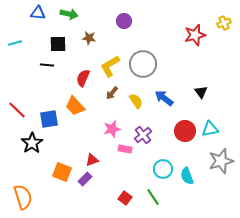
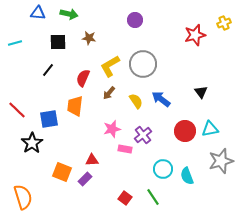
purple circle: moved 11 px right, 1 px up
black square: moved 2 px up
black line: moved 1 px right, 5 px down; rotated 56 degrees counterclockwise
brown arrow: moved 3 px left
blue arrow: moved 3 px left, 1 px down
orange trapezoid: rotated 50 degrees clockwise
red triangle: rotated 16 degrees clockwise
